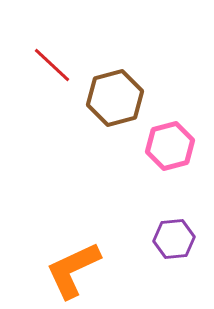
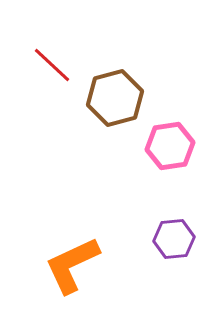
pink hexagon: rotated 6 degrees clockwise
orange L-shape: moved 1 px left, 5 px up
